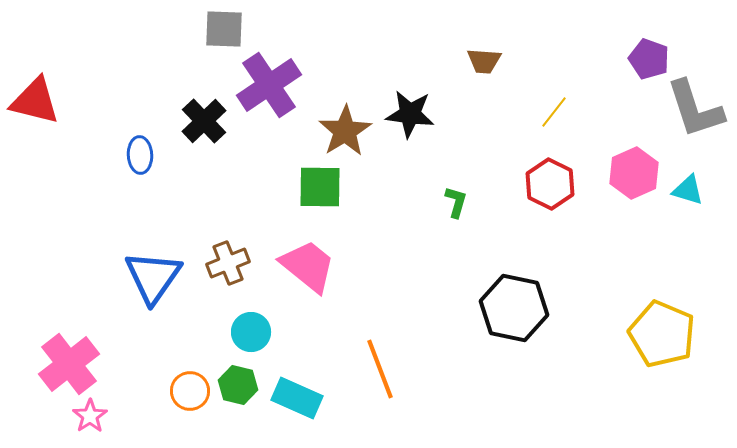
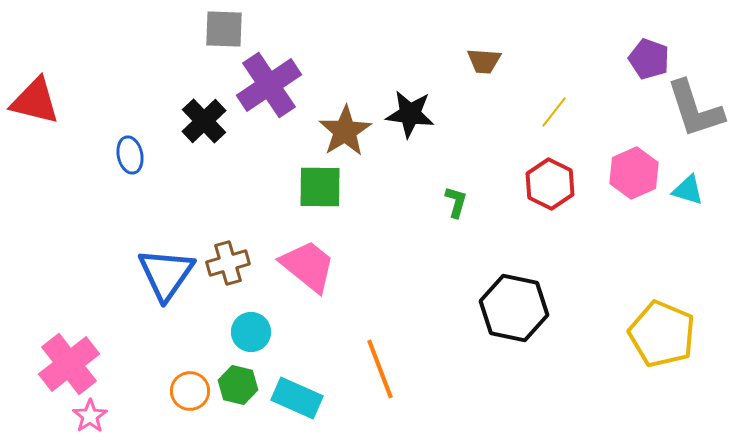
blue ellipse: moved 10 px left; rotated 9 degrees counterclockwise
brown cross: rotated 6 degrees clockwise
blue triangle: moved 13 px right, 3 px up
